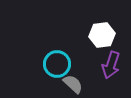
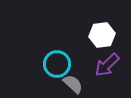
purple arrow: moved 4 px left; rotated 28 degrees clockwise
